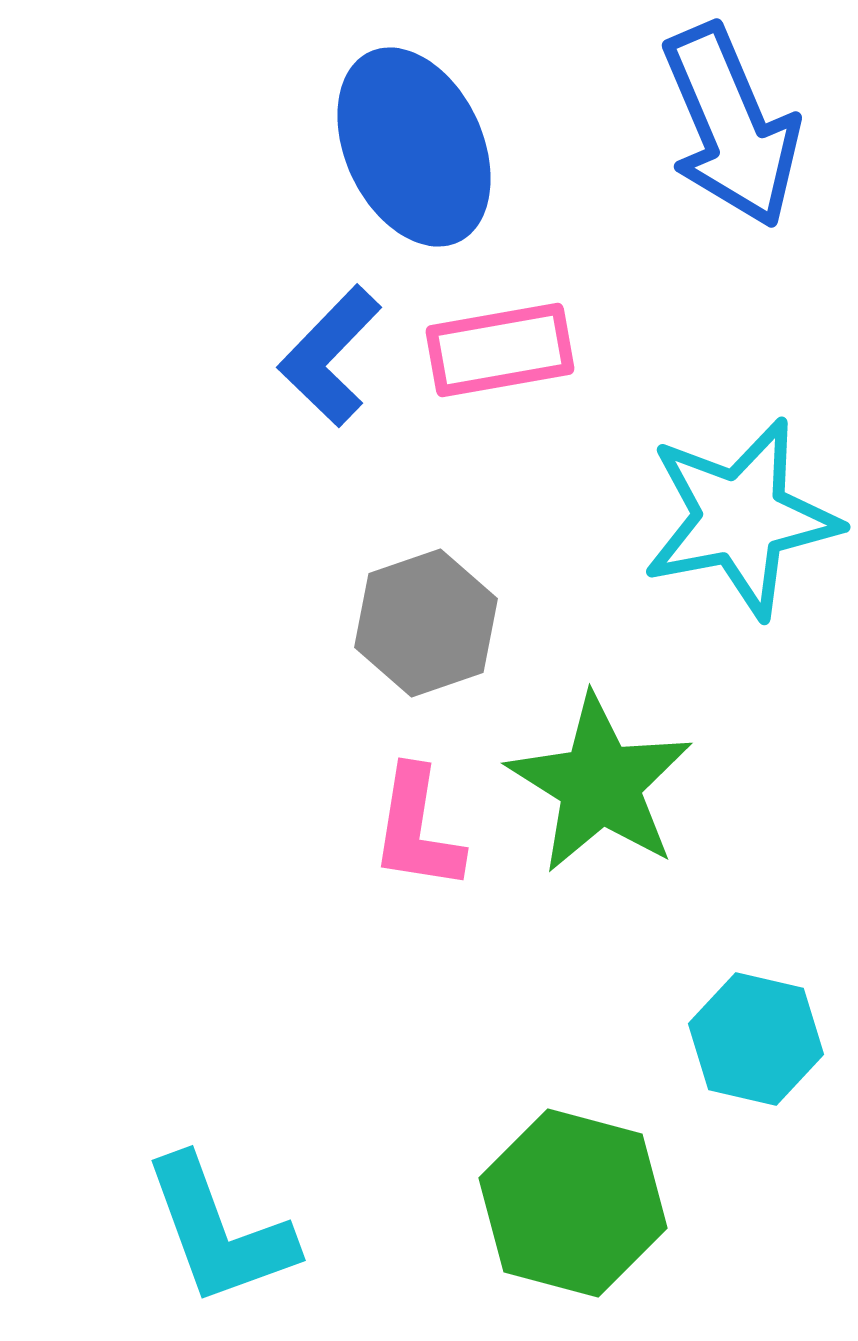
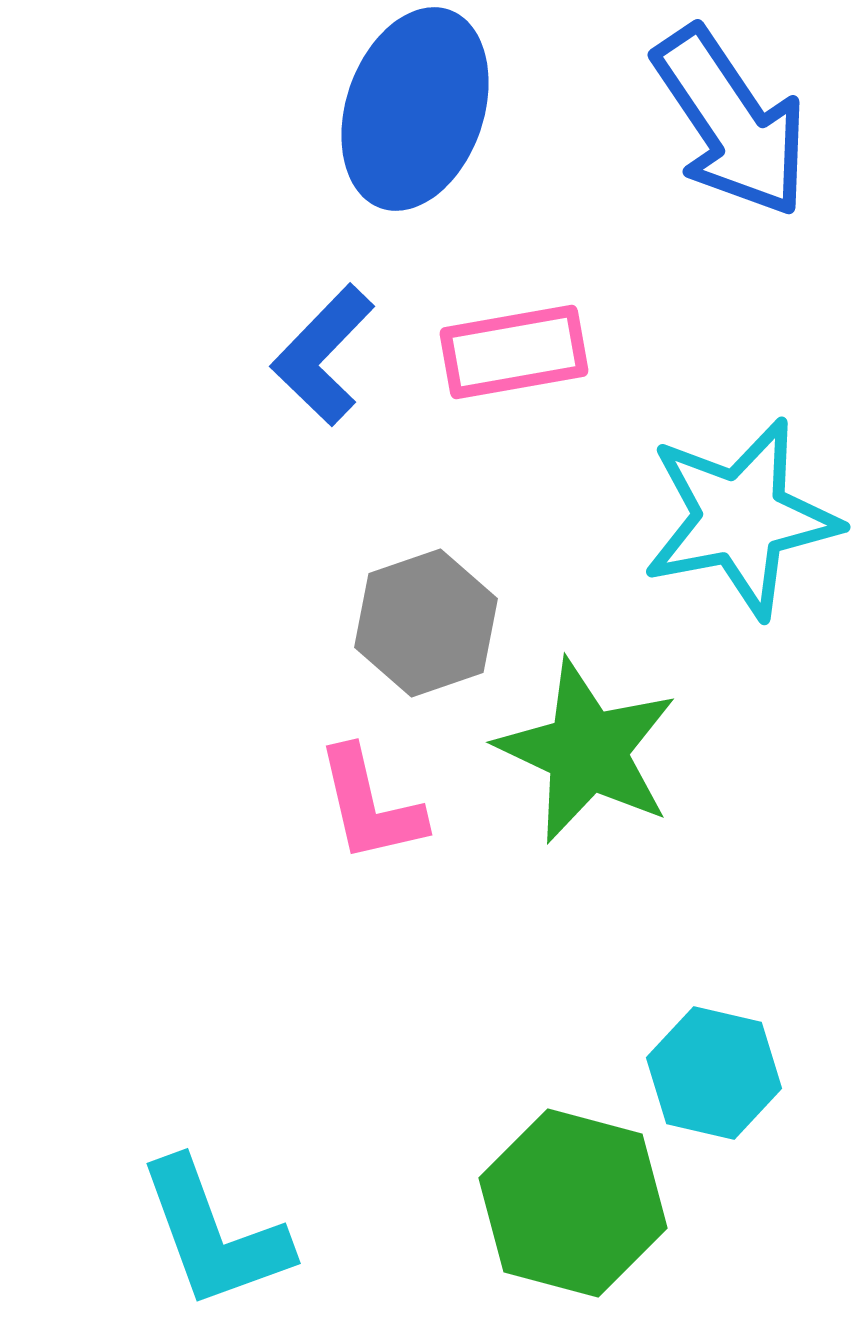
blue arrow: moved 4 px up; rotated 11 degrees counterclockwise
blue ellipse: moved 1 px right, 38 px up; rotated 44 degrees clockwise
pink rectangle: moved 14 px right, 2 px down
blue L-shape: moved 7 px left, 1 px up
green star: moved 13 px left, 33 px up; rotated 7 degrees counterclockwise
pink L-shape: moved 47 px left, 24 px up; rotated 22 degrees counterclockwise
cyan hexagon: moved 42 px left, 34 px down
cyan L-shape: moved 5 px left, 3 px down
